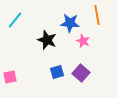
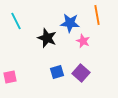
cyan line: moved 1 px right, 1 px down; rotated 66 degrees counterclockwise
black star: moved 2 px up
